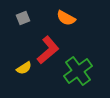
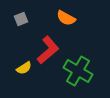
gray square: moved 2 px left, 1 px down
green cross: rotated 24 degrees counterclockwise
